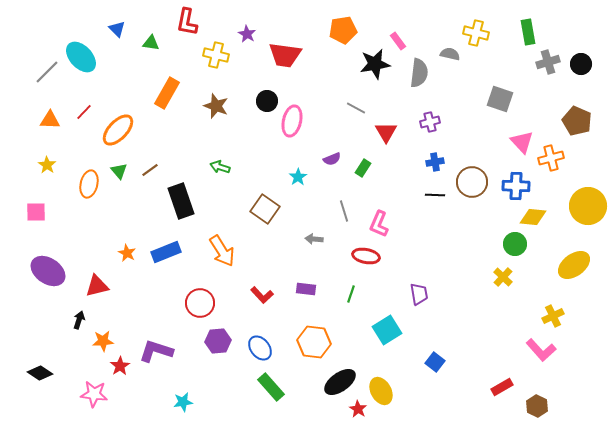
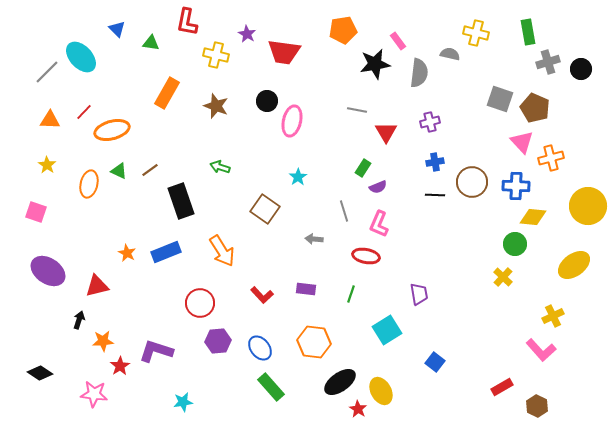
red trapezoid at (285, 55): moved 1 px left, 3 px up
black circle at (581, 64): moved 5 px down
gray line at (356, 108): moved 1 px right, 2 px down; rotated 18 degrees counterclockwise
brown pentagon at (577, 121): moved 42 px left, 13 px up
orange ellipse at (118, 130): moved 6 px left; rotated 32 degrees clockwise
purple semicircle at (332, 159): moved 46 px right, 28 px down
green triangle at (119, 171): rotated 24 degrees counterclockwise
pink square at (36, 212): rotated 20 degrees clockwise
